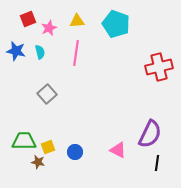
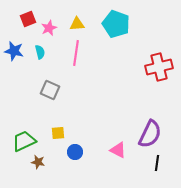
yellow triangle: moved 3 px down
blue star: moved 2 px left
gray square: moved 3 px right, 4 px up; rotated 24 degrees counterclockwise
green trapezoid: rotated 25 degrees counterclockwise
yellow square: moved 10 px right, 14 px up; rotated 16 degrees clockwise
